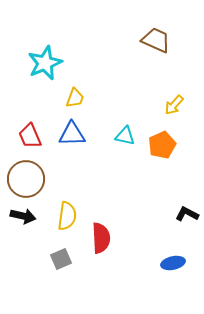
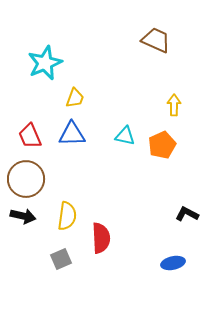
yellow arrow: rotated 140 degrees clockwise
